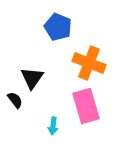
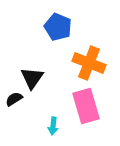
black semicircle: moved 1 px left, 1 px up; rotated 84 degrees counterclockwise
